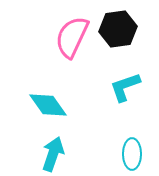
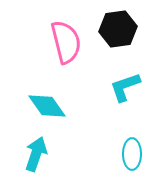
pink semicircle: moved 6 px left, 5 px down; rotated 141 degrees clockwise
cyan diamond: moved 1 px left, 1 px down
cyan arrow: moved 17 px left
